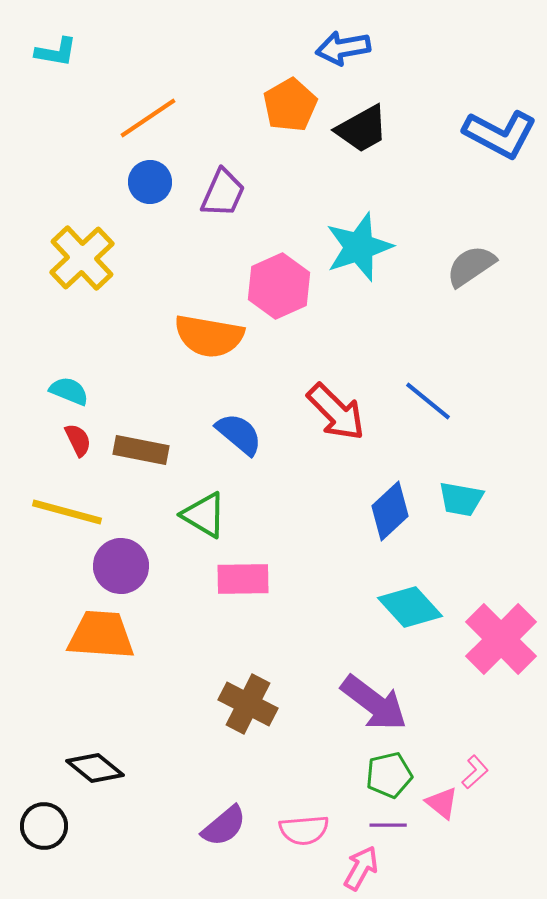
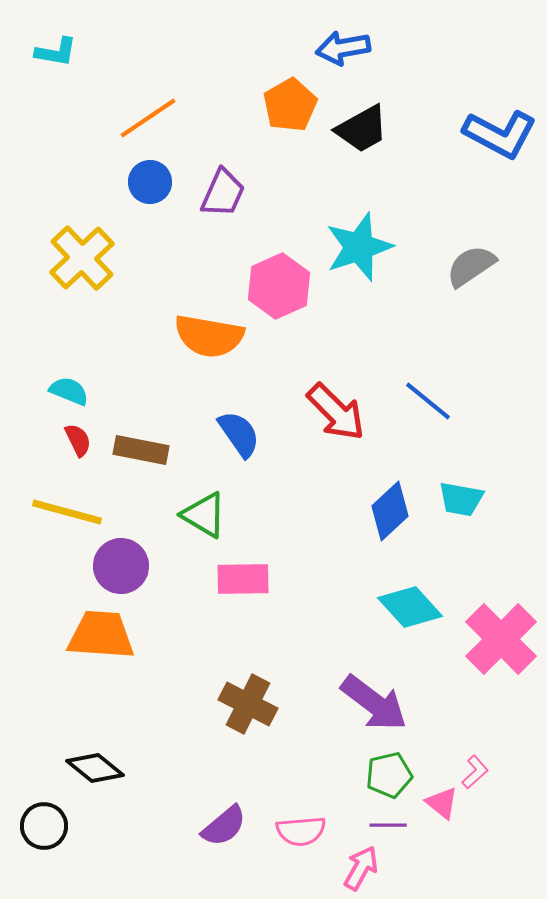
blue semicircle: rotated 15 degrees clockwise
pink semicircle: moved 3 px left, 1 px down
